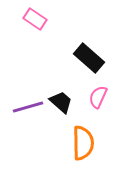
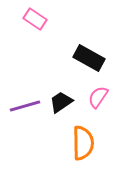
black rectangle: rotated 12 degrees counterclockwise
pink semicircle: rotated 10 degrees clockwise
black trapezoid: rotated 75 degrees counterclockwise
purple line: moved 3 px left, 1 px up
